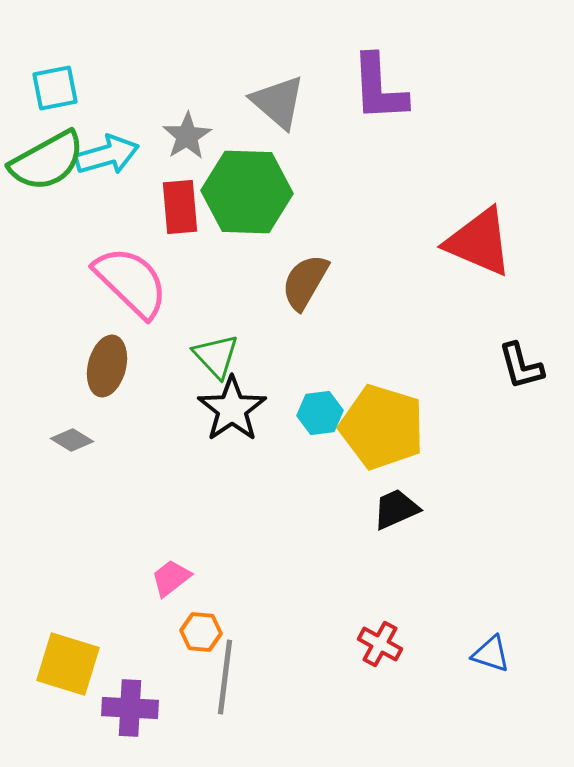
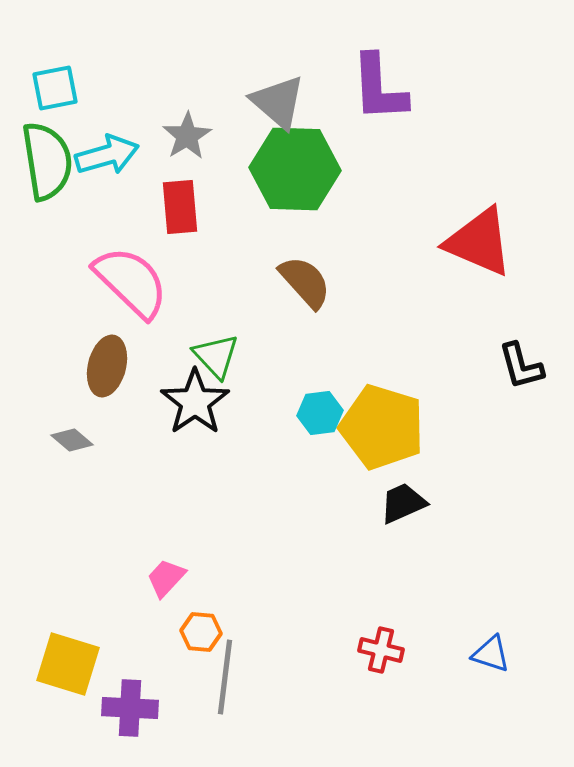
green semicircle: rotated 70 degrees counterclockwise
green hexagon: moved 48 px right, 23 px up
brown semicircle: rotated 108 degrees clockwise
black star: moved 37 px left, 7 px up
gray diamond: rotated 9 degrees clockwise
black trapezoid: moved 7 px right, 6 px up
pink trapezoid: moved 5 px left; rotated 9 degrees counterclockwise
red cross: moved 1 px right, 6 px down; rotated 15 degrees counterclockwise
